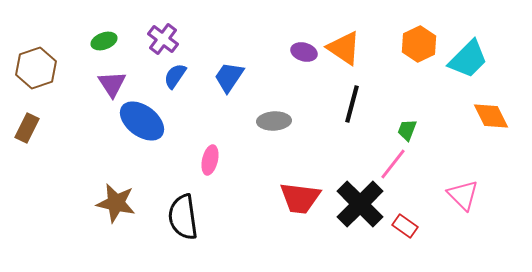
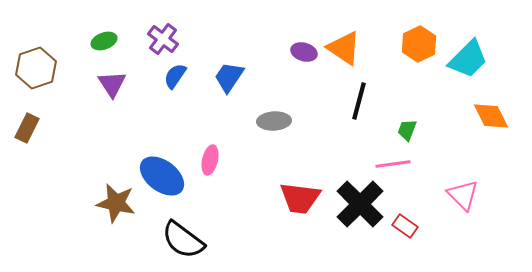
black line: moved 7 px right, 3 px up
blue ellipse: moved 20 px right, 55 px down
pink line: rotated 44 degrees clockwise
black semicircle: moved 23 px down; rotated 45 degrees counterclockwise
